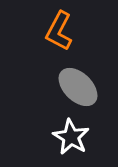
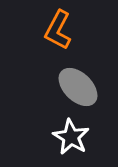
orange L-shape: moved 1 px left, 1 px up
